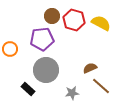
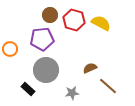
brown circle: moved 2 px left, 1 px up
brown line: moved 7 px right
